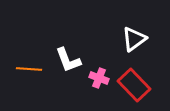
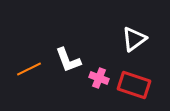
orange line: rotated 30 degrees counterclockwise
red rectangle: rotated 28 degrees counterclockwise
